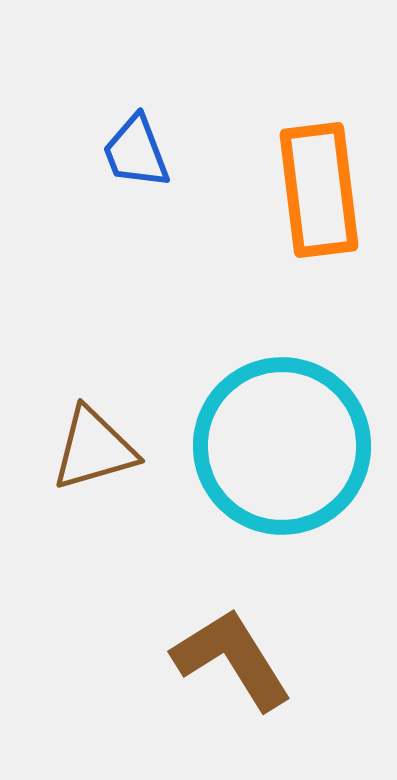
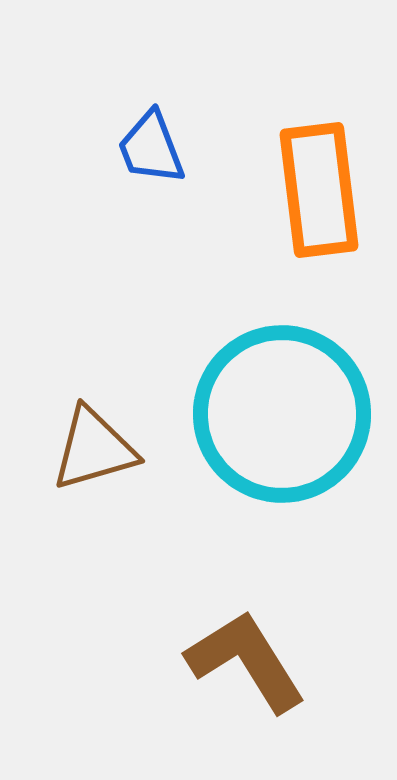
blue trapezoid: moved 15 px right, 4 px up
cyan circle: moved 32 px up
brown L-shape: moved 14 px right, 2 px down
